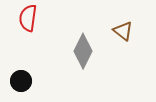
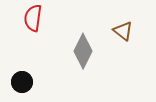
red semicircle: moved 5 px right
black circle: moved 1 px right, 1 px down
